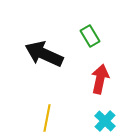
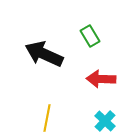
red arrow: moved 1 px right; rotated 100 degrees counterclockwise
